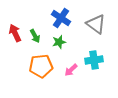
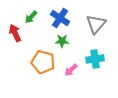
blue cross: moved 1 px left
gray triangle: rotated 35 degrees clockwise
green arrow: moved 4 px left, 19 px up; rotated 72 degrees clockwise
green star: moved 3 px right, 1 px up; rotated 16 degrees clockwise
cyan cross: moved 1 px right, 1 px up
orange pentagon: moved 2 px right, 4 px up; rotated 20 degrees clockwise
